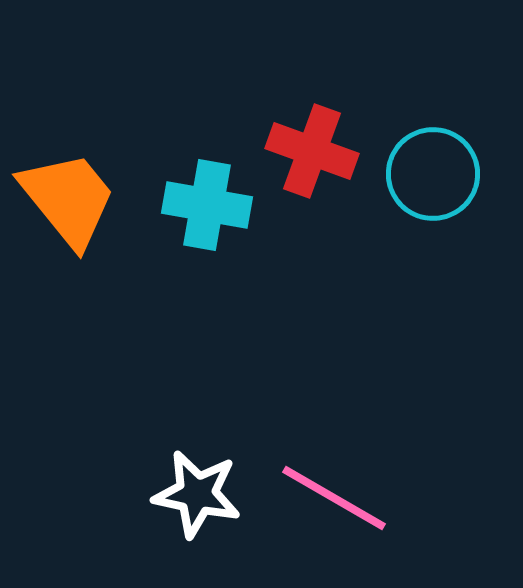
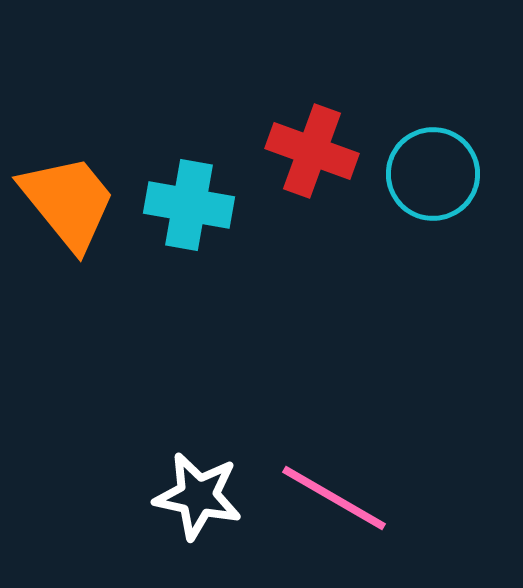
orange trapezoid: moved 3 px down
cyan cross: moved 18 px left
white star: moved 1 px right, 2 px down
